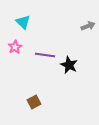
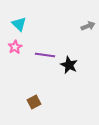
cyan triangle: moved 4 px left, 2 px down
